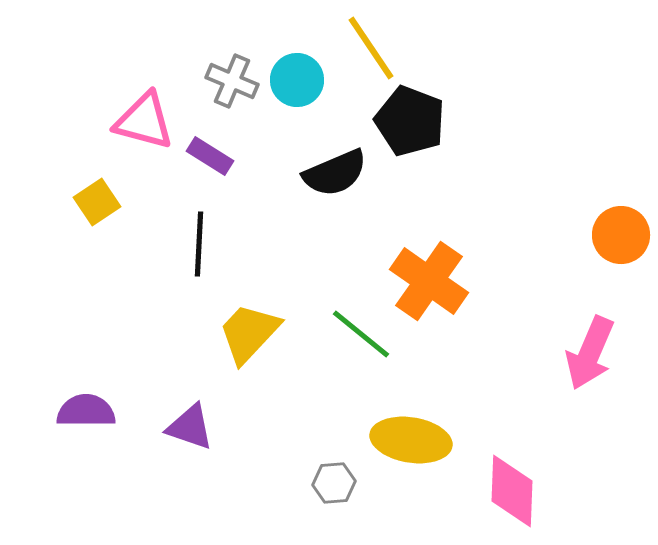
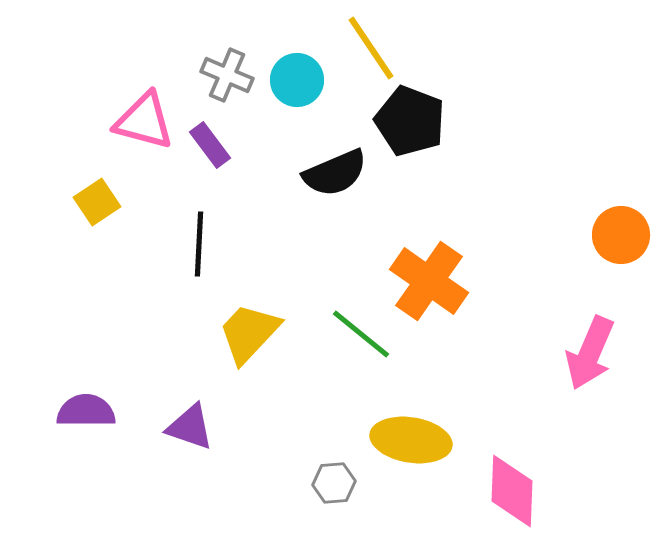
gray cross: moved 5 px left, 6 px up
purple rectangle: moved 11 px up; rotated 21 degrees clockwise
